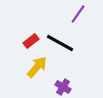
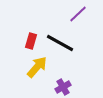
purple line: rotated 12 degrees clockwise
red rectangle: rotated 35 degrees counterclockwise
purple cross: rotated 28 degrees clockwise
